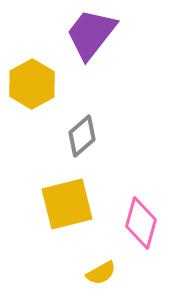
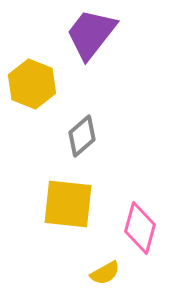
yellow hexagon: rotated 9 degrees counterclockwise
yellow square: moved 1 px right; rotated 20 degrees clockwise
pink diamond: moved 1 px left, 5 px down
yellow semicircle: moved 4 px right
